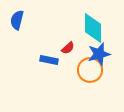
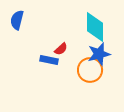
cyan diamond: moved 2 px right, 1 px up
red semicircle: moved 7 px left, 1 px down
